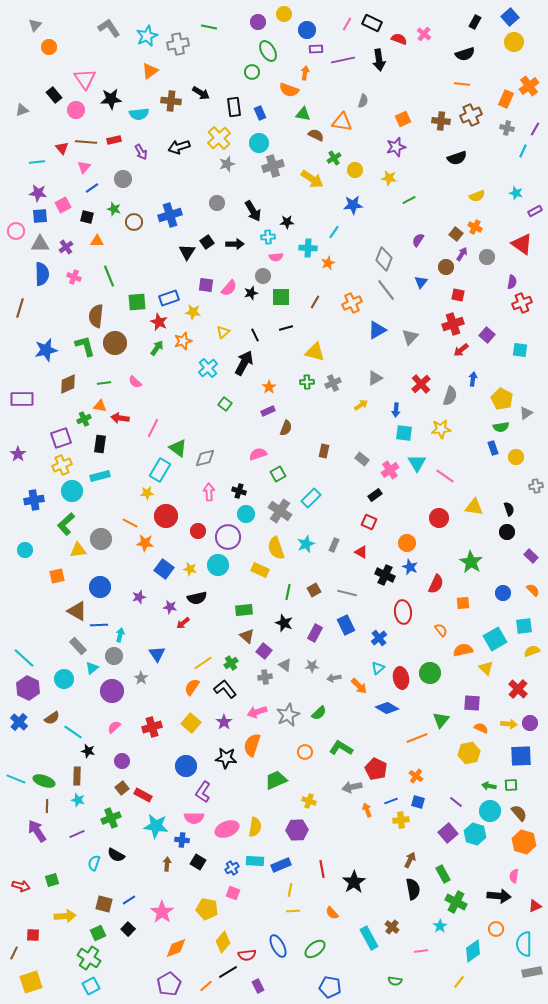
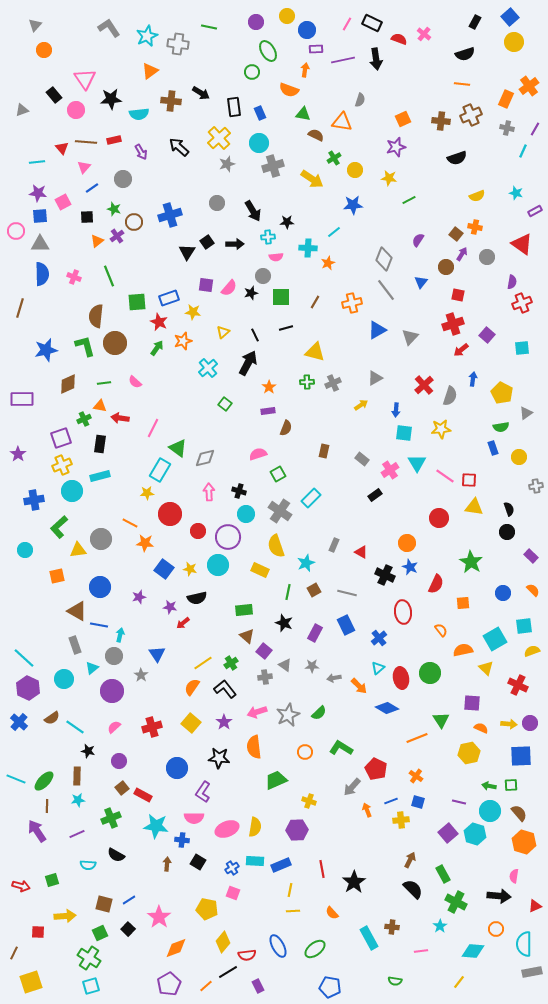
yellow circle at (284, 14): moved 3 px right, 2 px down
purple circle at (258, 22): moved 2 px left
gray cross at (178, 44): rotated 20 degrees clockwise
orange circle at (49, 47): moved 5 px left, 3 px down
black arrow at (379, 60): moved 3 px left, 1 px up
orange arrow at (305, 73): moved 3 px up
gray semicircle at (363, 101): moved 3 px left, 1 px up
black arrow at (179, 147): rotated 60 degrees clockwise
pink square at (63, 205): moved 3 px up
black square at (87, 217): rotated 16 degrees counterclockwise
orange cross at (475, 227): rotated 16 degrees counterclockwise
cyan line at (334, 232): rotated 16 degrees clockwise
orange triangle at (97, 241): rotated 40 degrees counterclockwise
purple cross at (66, 247): moved 51 px right, 11 px up
orange cross at (352, 303): rotated 12 degrees clockwise
cyan square at (520, 350): moved 2 px right, 2 px up; rotated 14 degrees counterclockwise
black arrow at (244, 363): moved 4 px right
red cross at (421, 384): moved 3 px right, 1 px down
yellow pentagon at (502, 399): moved 6 px up
purple rectangle at (268, 411): rotated 16 degrees clockwise
yellow circle at (516, 457): moved 3 px right
red circle at (166, 516): moved 4 px right, 2 px up
red square at (369, 522): moved 100 px right, 42 px up; rotated 21 degrees counterclockwise
green L-shape at (66, 524): moved 7 px left, 3 px down
cyan star at (306, 544): moved 19 px down
yellow semicircle at (276, 548): moved 2 px up
blue line at (99, 625): rotated 12 degrees clockwise
gray rectangle at (78, 646): moved 3 px left, 1 px up; rotated 24 degrees clockwise
gray star at (141, 678): moved 3 px up
red cross at (518, 689): moved 4 px up; rotated 18 degrees counterclockwise
green triangle at (441, 720): rotated 12 degrees counterclockwise
cyan line at (73, 732): moved 2 px right, 5 px up
orange semicircle at (252, 745): moved 2 px right, 2 px down; rotated 25 degrees counterclockwise
black star at (226, 758): moved 7 px left
purple circle at (122, 761): moved 3 px left
blue circle at (186, 766): moved 9 px left, 2 px down
green ellipse at (44, 781): rotated 65 degrees counterclockwise
gray arrow at (352, 787): rotated 36 degrees counterclockwise
cyan star at (78, 800): rotated 24 degrees counterclockwise
purple line at (456, 802): moved 3 px right; rotated 24 degrees counterclockwise
cyan semicircle at (94, 863): moved 6 px left, 2 px down; rotated 105 degrees counterclockwise
black semicircle at (413, 889): rotated 35 degrees counterclockwise
pink star at (162, 912): moved 3 px left, 5 px down
brown cross at (392, 927): rotated 32 degrees counterclockwise
green square at (98, 933): moved 2 px right
red square at (33, 935): moved 5 px right, 3 px up
cyan diamond at (473, 951): rotated 40 degrees clockwise
cyan square at (91, 986): rotated 12 degrees clockwise
